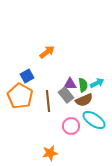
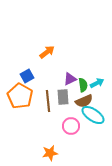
purple triangle: moved 5 px up; rotated 24 degrees counterclockwise
gray rectangle: moved 3 px left, 2 px down; rotated 35 degrees clockwise
brown semicircle: moved 1 px down
cyan ellipse: moved 1 px left, 5 px up
